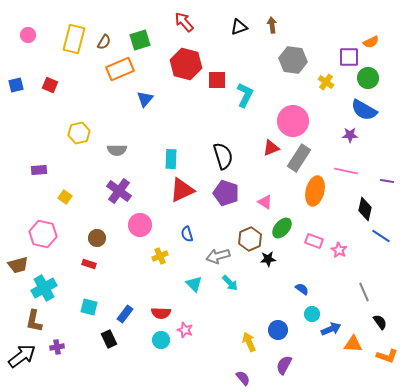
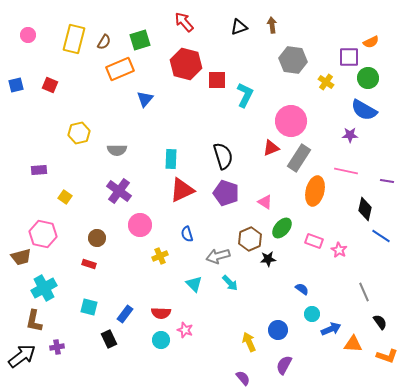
pink circle at (293, 121): moved 2 px left
brown trapezoid at (18, 265): moved 3 px right, 8 px up
